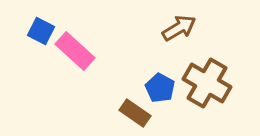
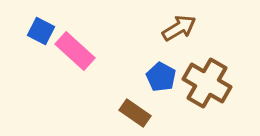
blue pentagon: moved 1 px right, 11 px up
